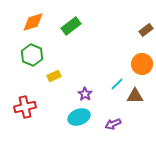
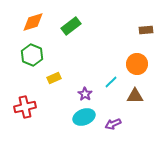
brown rectangle: rotated 32 degrees clockwise
orange circle: moved 5 px left
yellow rectangle: moved 2 px down
cyan line: moved 6 px left, 2 px up
cyan ellipse: moved 5 px right
